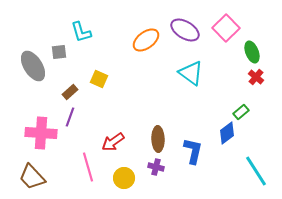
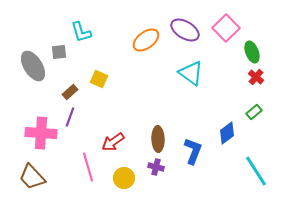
green rectangle: moved 13 px right
blue L-shape: rotated 8 degrees clockwise
